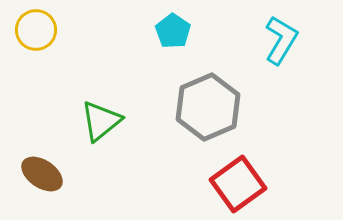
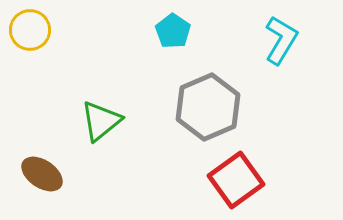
yellow circle: moved 6 px left
red square: moved 2 px left, 4 px up
